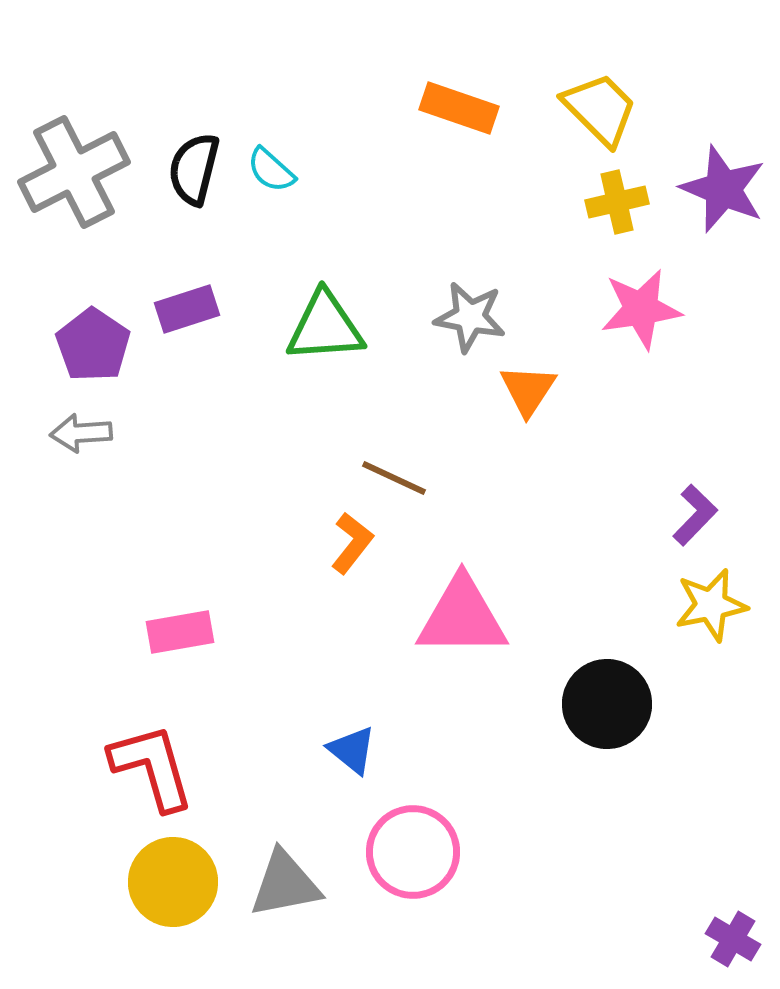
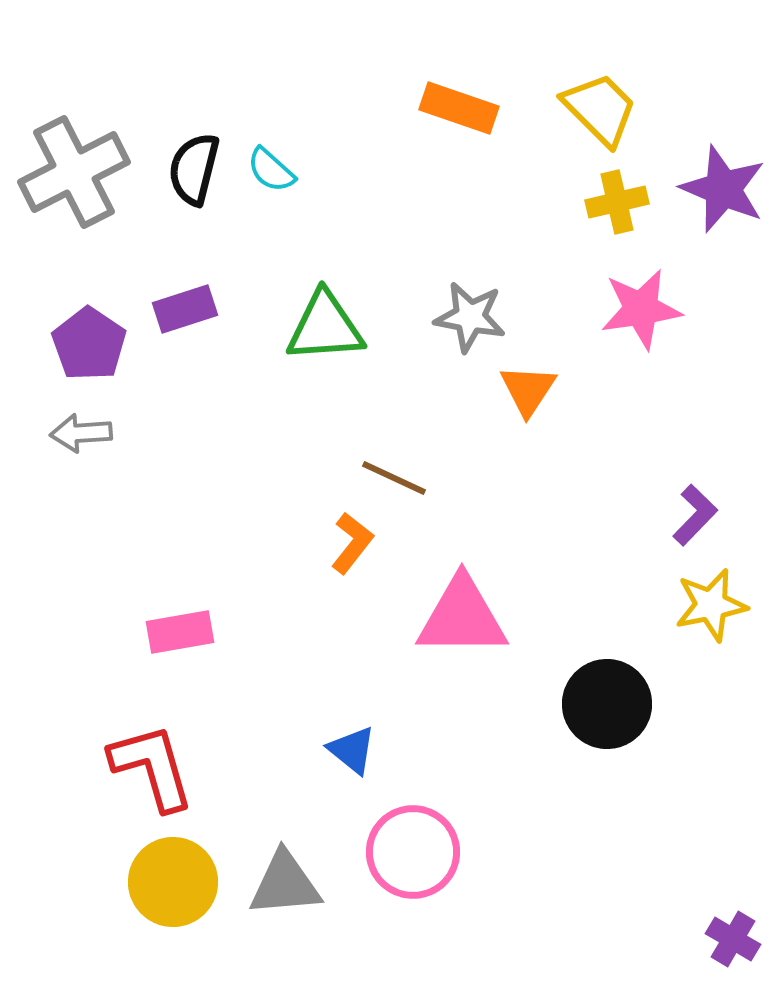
purple rectangle: moved 2 px left
purple pentagon: moved 4 px left, 1 px up
gray triangle: rotated 6 degrees clockwise
